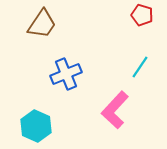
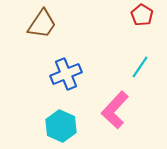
red pentagon: rotated 15 degrees clockwise
cyan hexagon: moved 25 px right
